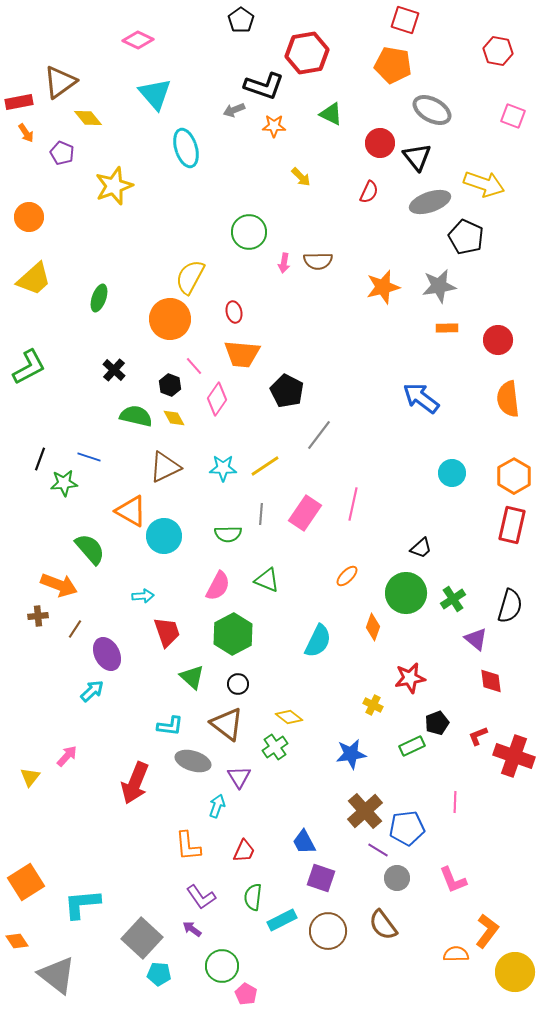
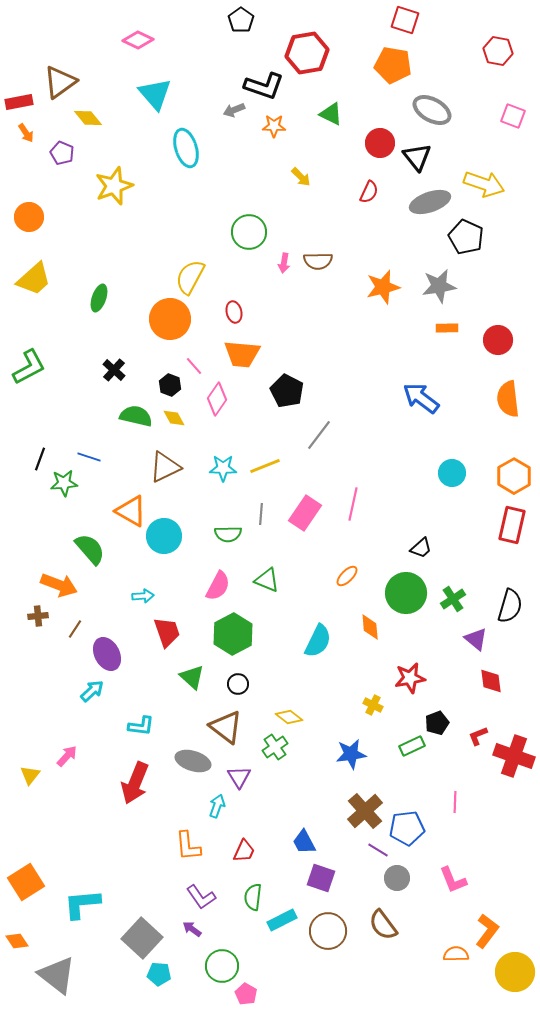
yellow line at (265, 466): rotated 12 degrees clockwise
orange diamond at (373, 627): moved 3 px left; rotated 24 degrees counterclockwise
brown triangle at (227, 724): moved 1 px left, 3 px down
cyan L-shape at (170, 726): moved 29 px left
yellow triangle at (30, 777): moved 2 px up
